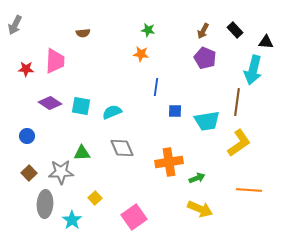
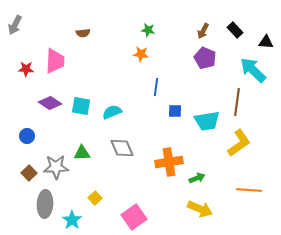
cyan arrow: rotated 120 degrees clockwise
gray star: moved 5 px left, 5 px up
